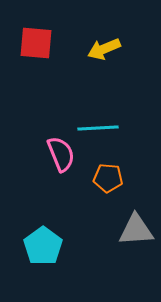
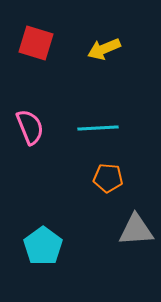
red square: rotated 12 degrees clockwise
pink semicircle: moved 31 px left, 27 px up
